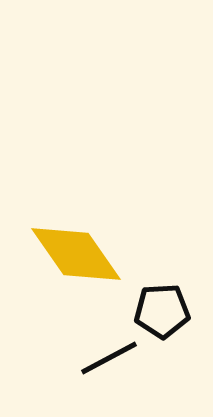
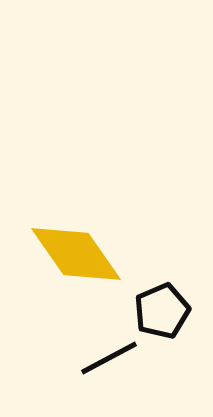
black pentagon: rotated 20 degrees counterclockwise
